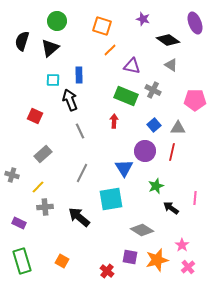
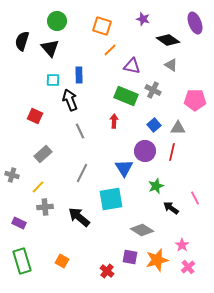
black triangle at (50, 48): rotated 30 degrees counterclockwise
pink line at (195, 198): rotated 32 degrees counterclockwise
